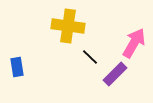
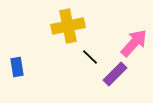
yellow cross: rotated 20 degrees counterclockwise
pink arrow: rotated 12 degrees clockwise
